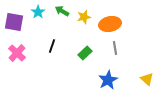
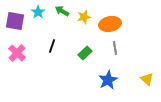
purple square: moved 1 px right, 1 px up
